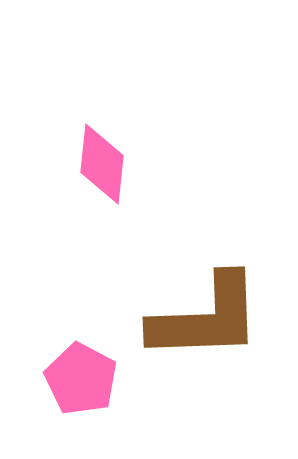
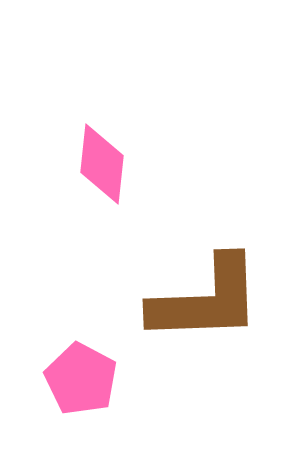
brown L-shape: moved 18 px up
